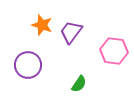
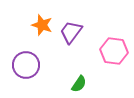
purple circle: moved 2 px left
